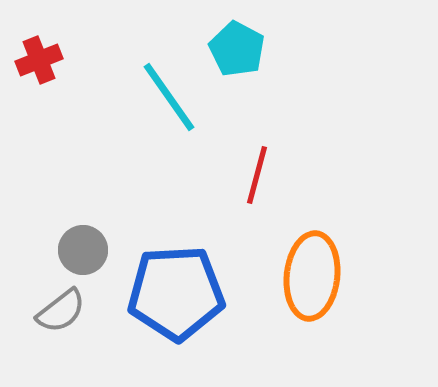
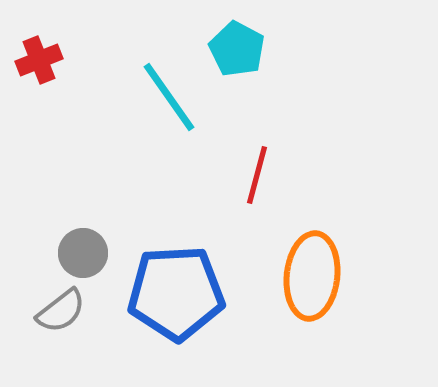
gray circle: moved 3 px down
